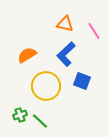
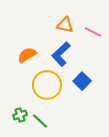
orange triangle: moved 1 px down
pink line: moved 1 px left, 1 px down; rotated 30 degrees counterclockwise
blue L-shape: moved 5 px left
blue square: rotated 24 degrees clockwise
yellow circle: moved 1 px right, 1 px up
